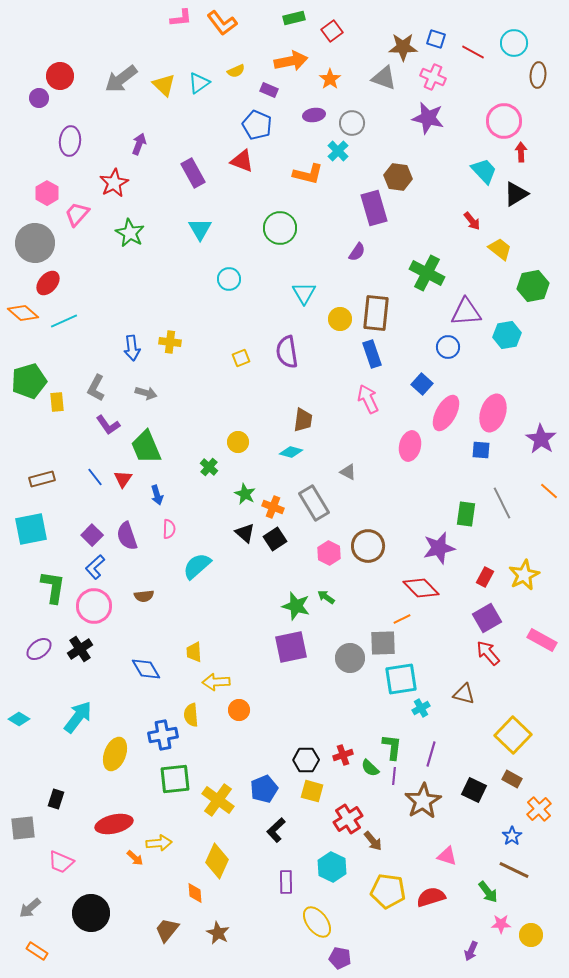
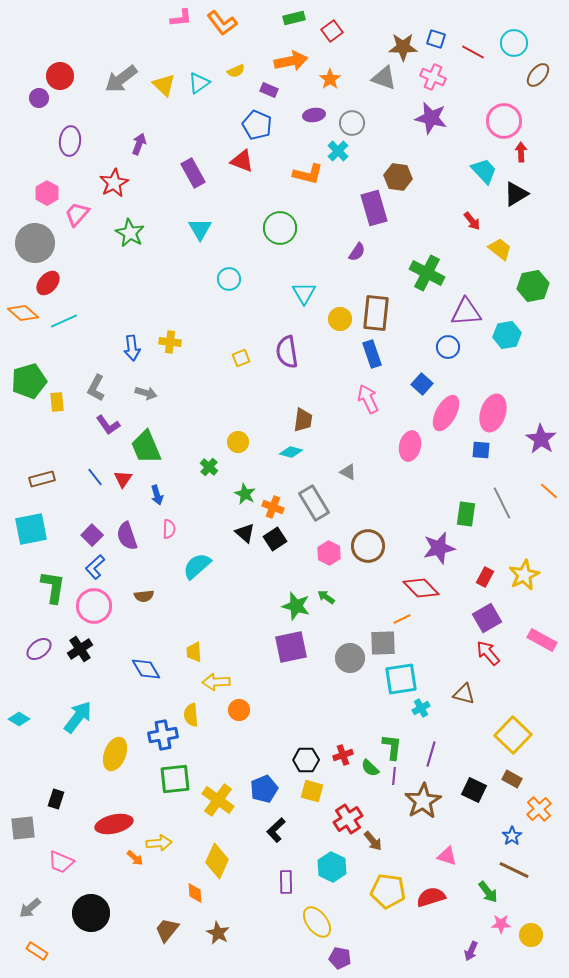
brown ellipse at (538, 75): rotated 35 degrees clockwise
purple star at (428, 118): moved 3 px right
